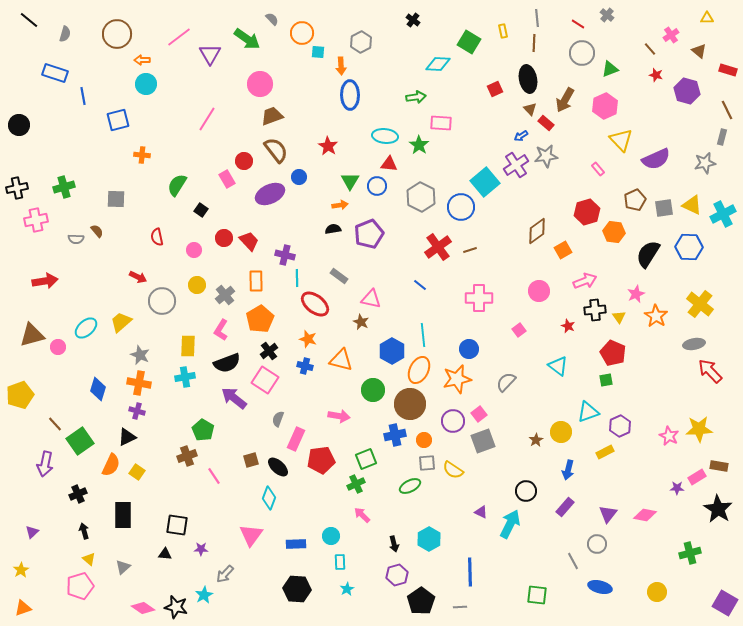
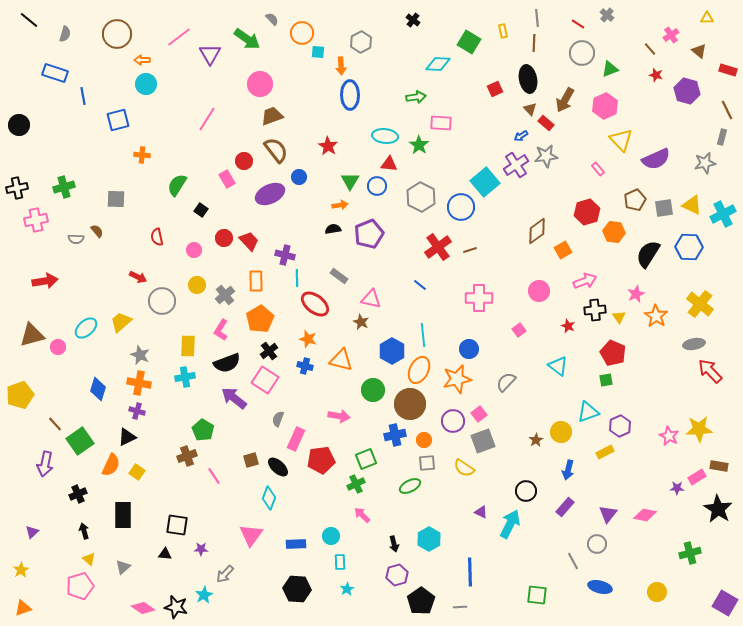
yellow semicircle at (453, 470): moved 11 px right, 2 px up
